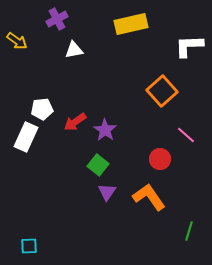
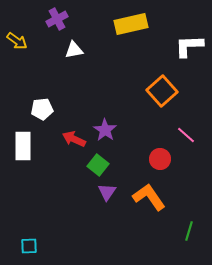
red arrow: moved 1 px left, 17 px down; rotated 60 degrees clockwise
white rectangle: moved 3 px left, 9 px down; rotated 24 degrees counterclockwise
